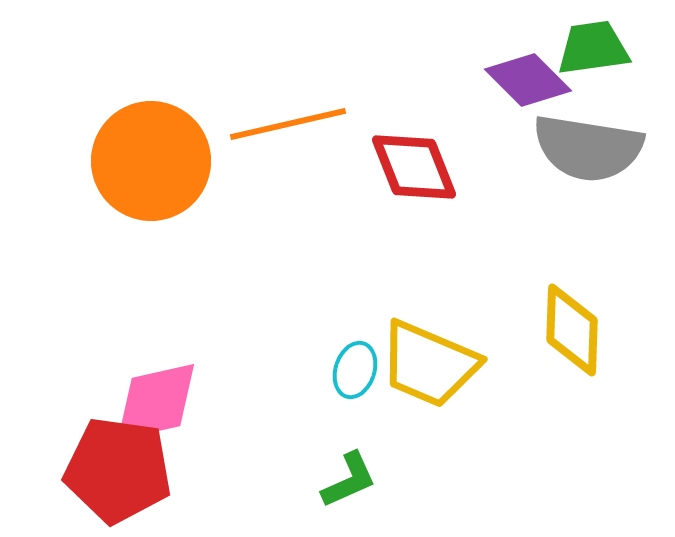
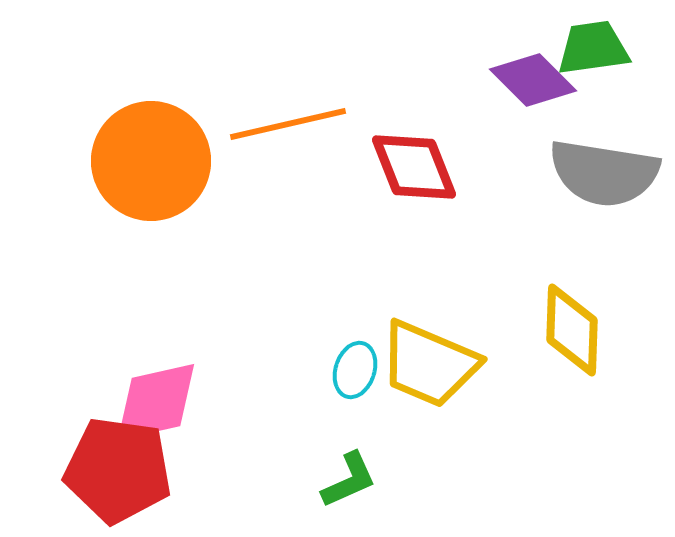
purple diamond: moved 5 px right
gray semicircle: moved 16 px right, 25 px down
